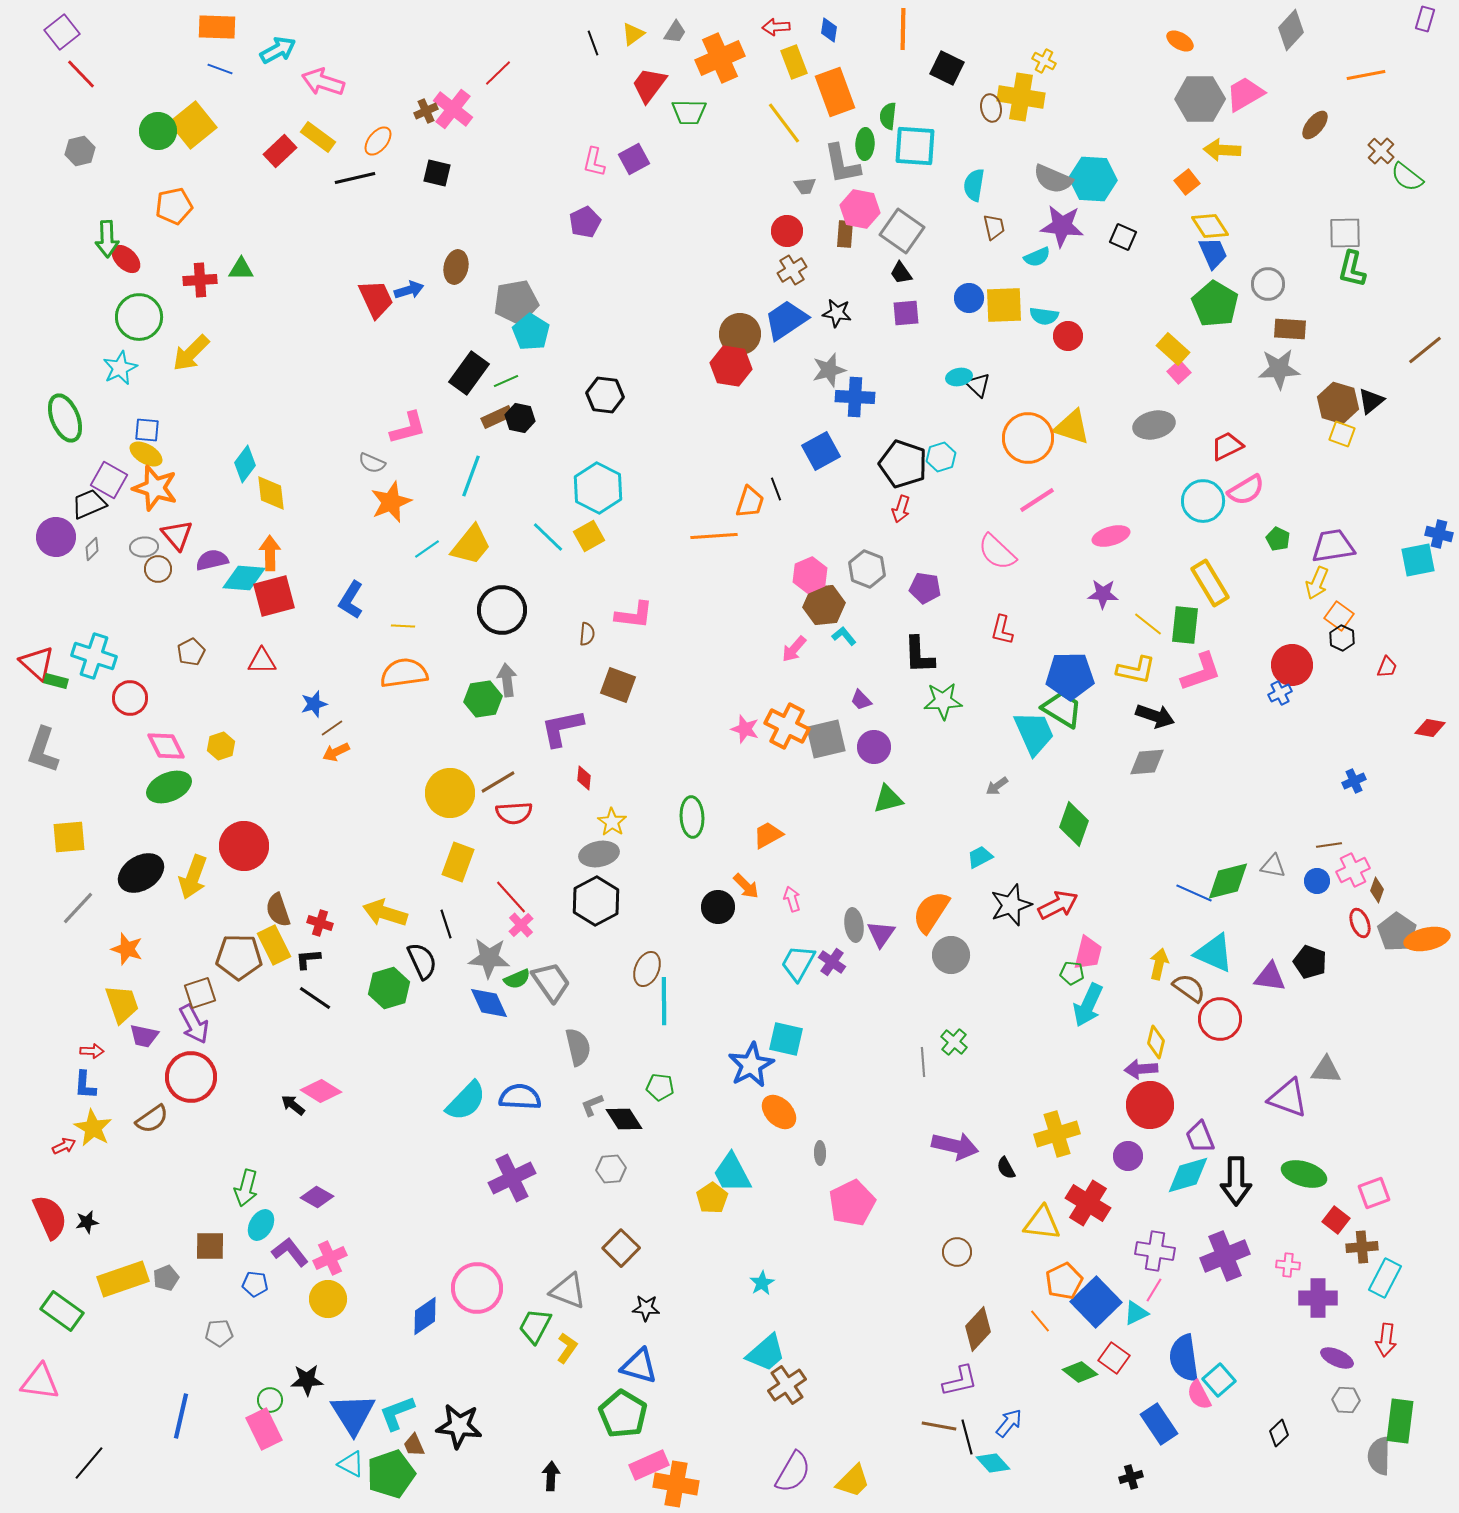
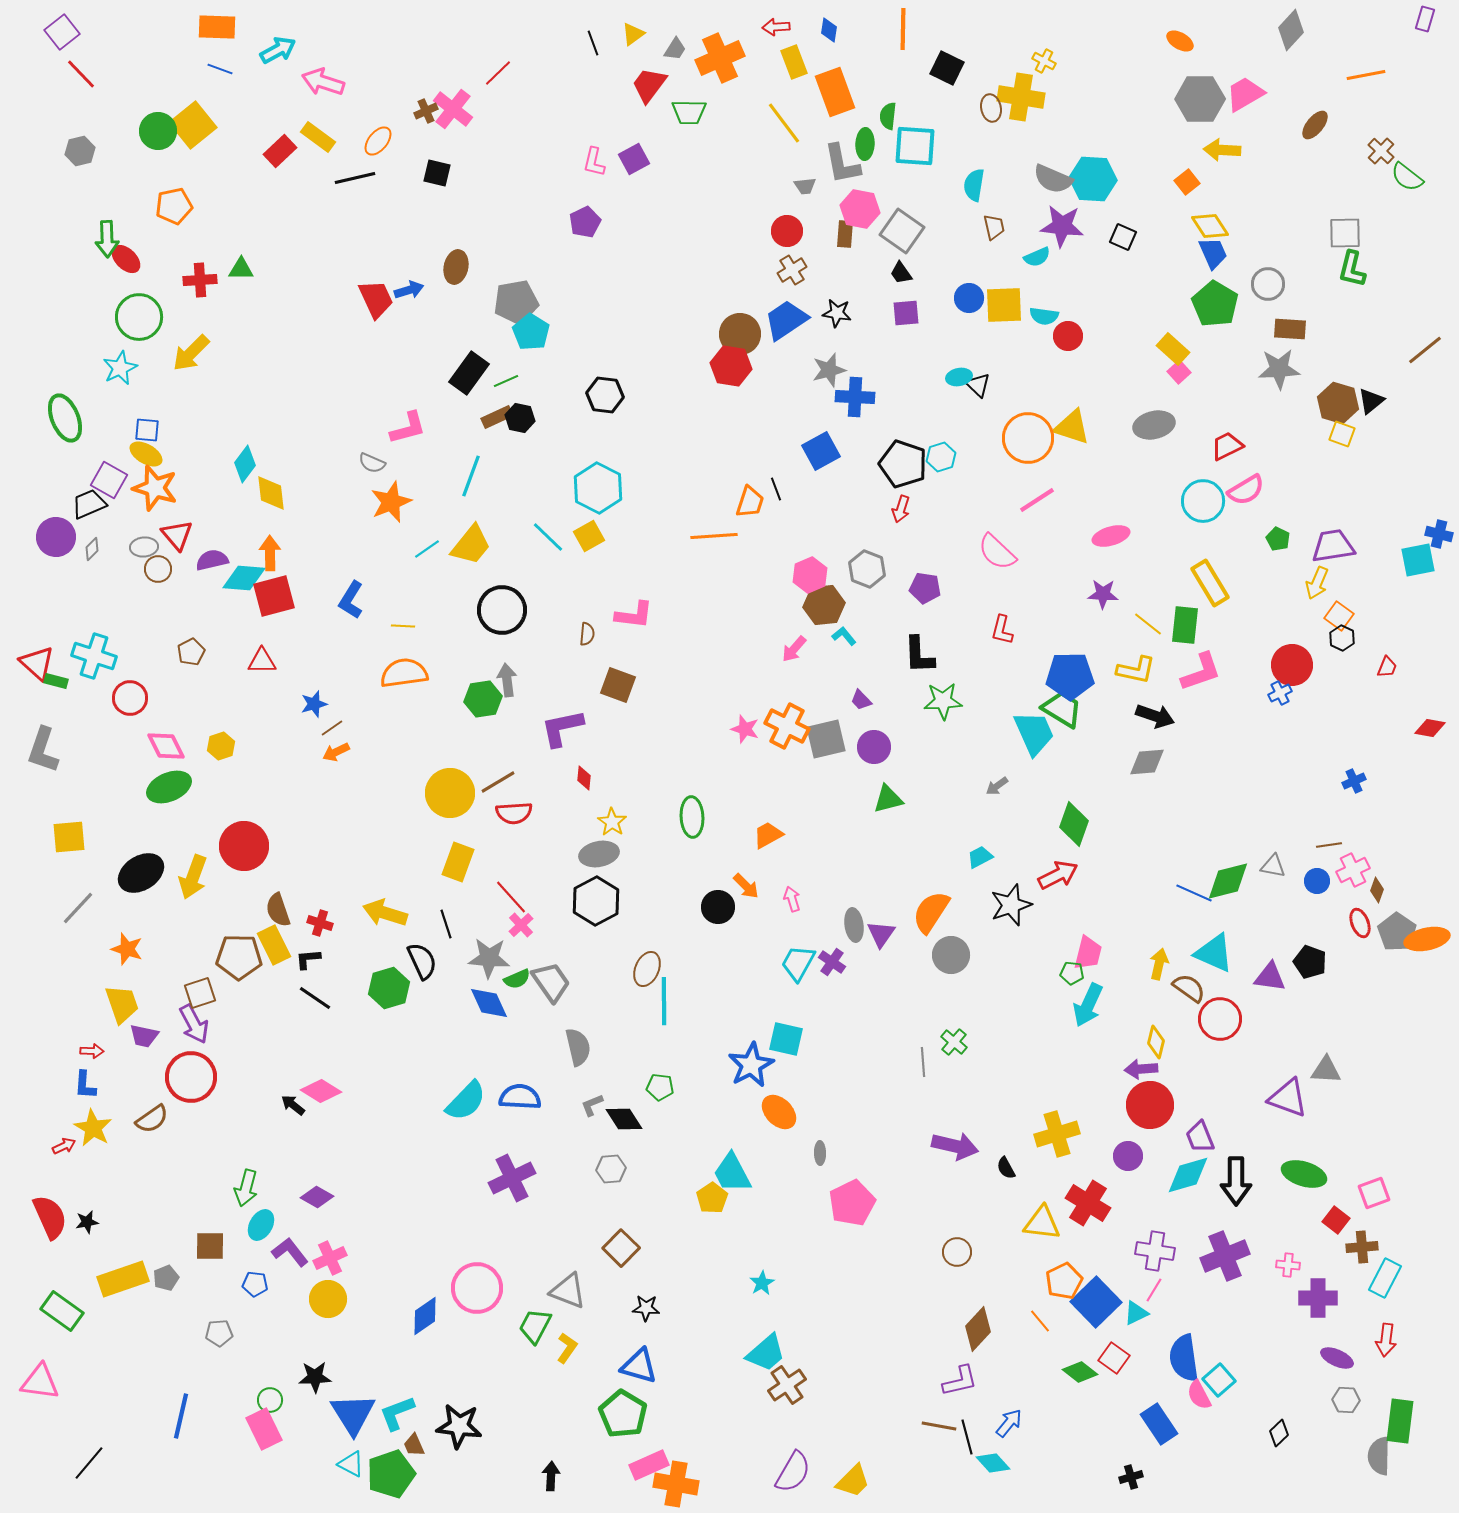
gray trapezoid at (675, 32): moved 17 px down
red arrow at (1058, 905): moved 30 px up
black star at (307, 1380): moved 8 px right, 3 px up
